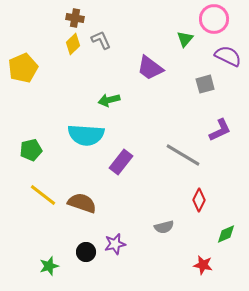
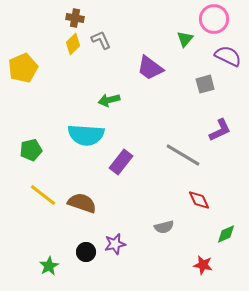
red diamond: rotated 50 degrees counterclockwise
green star: rotated 12 degrees counterclockwise
